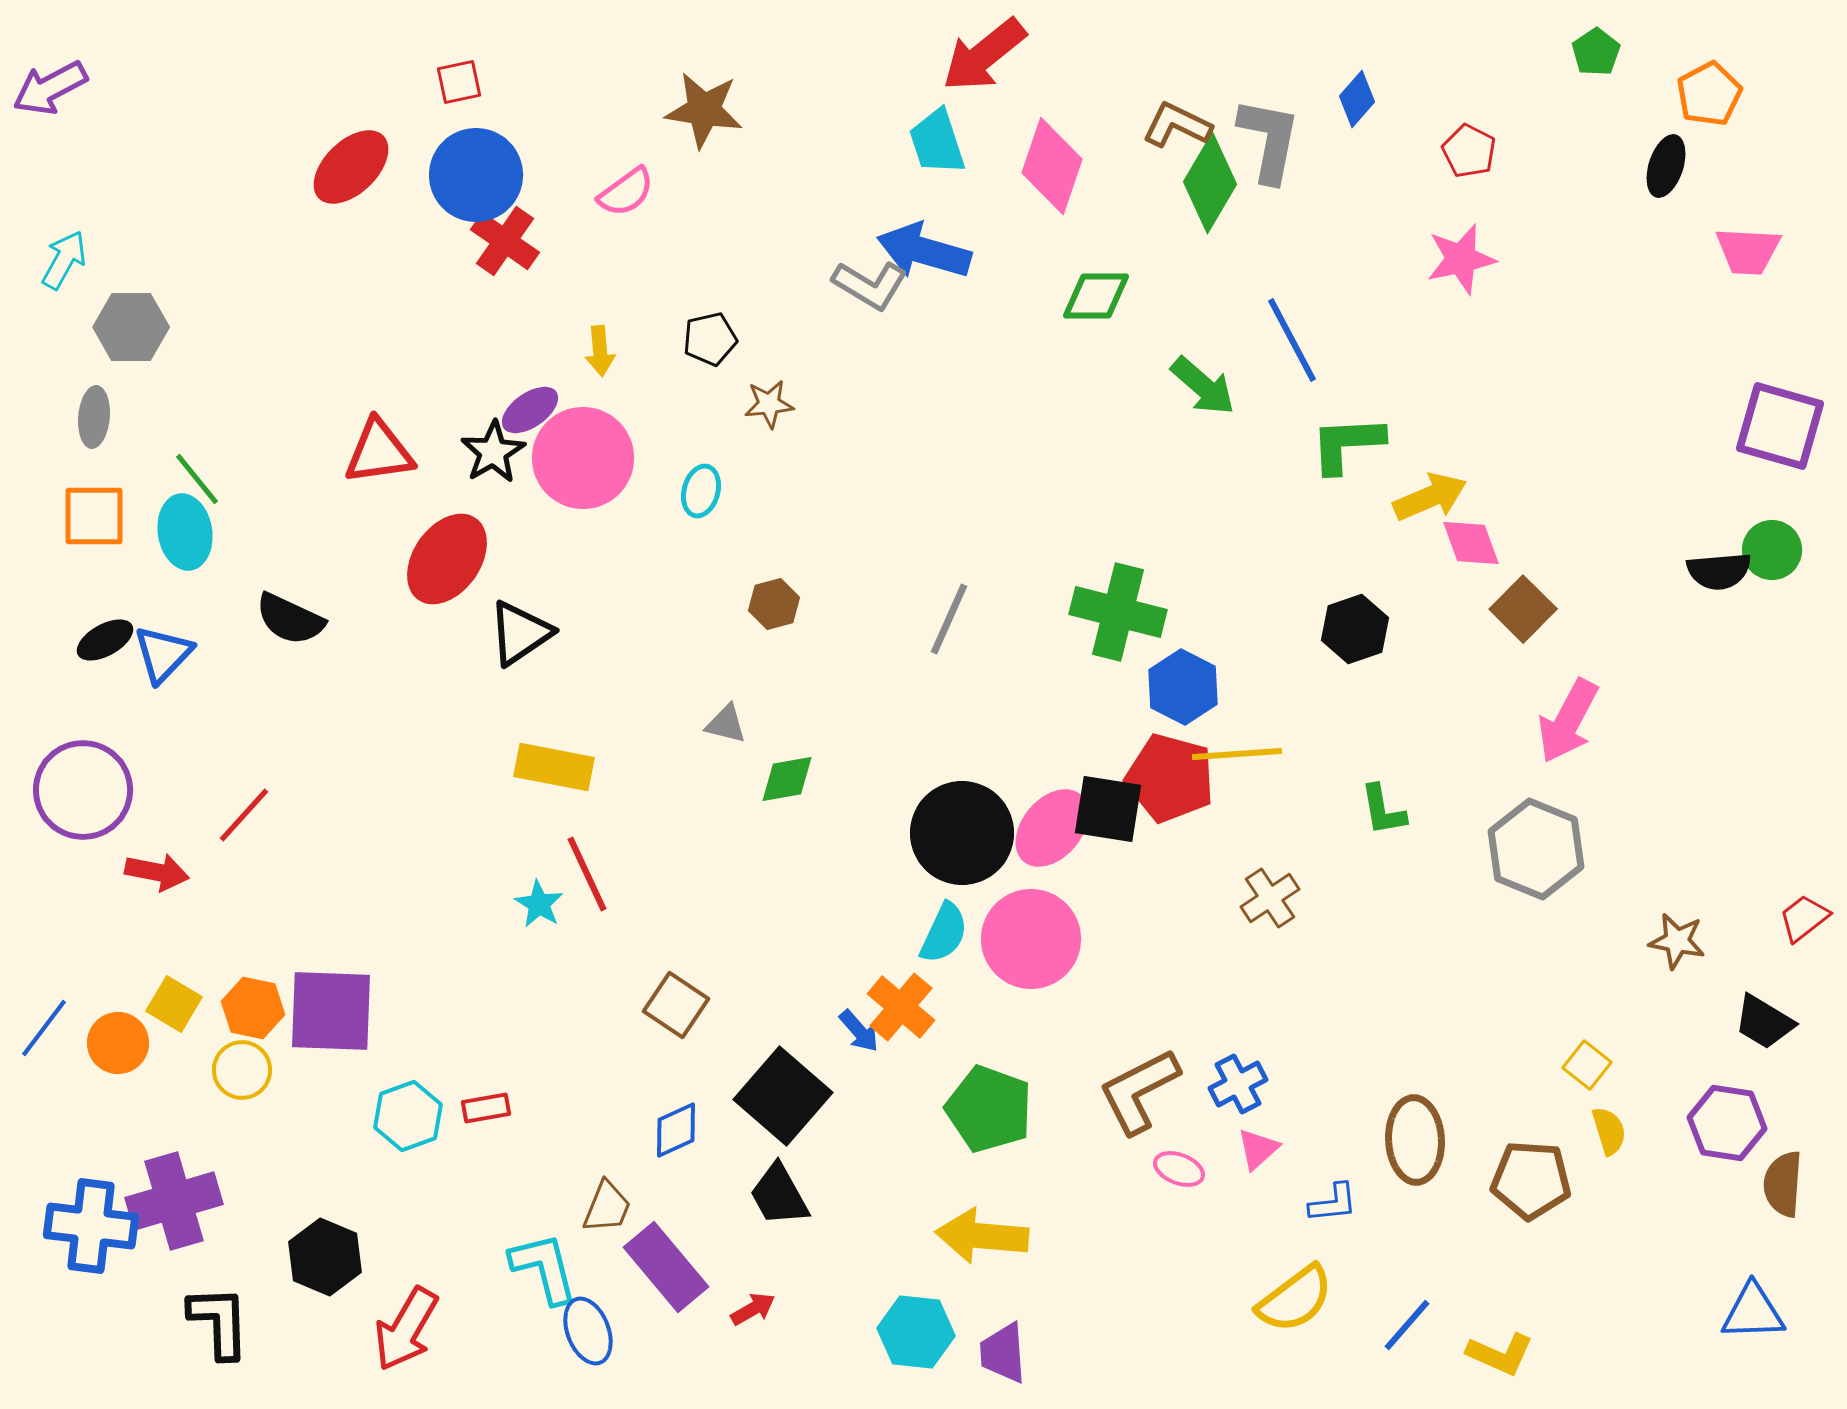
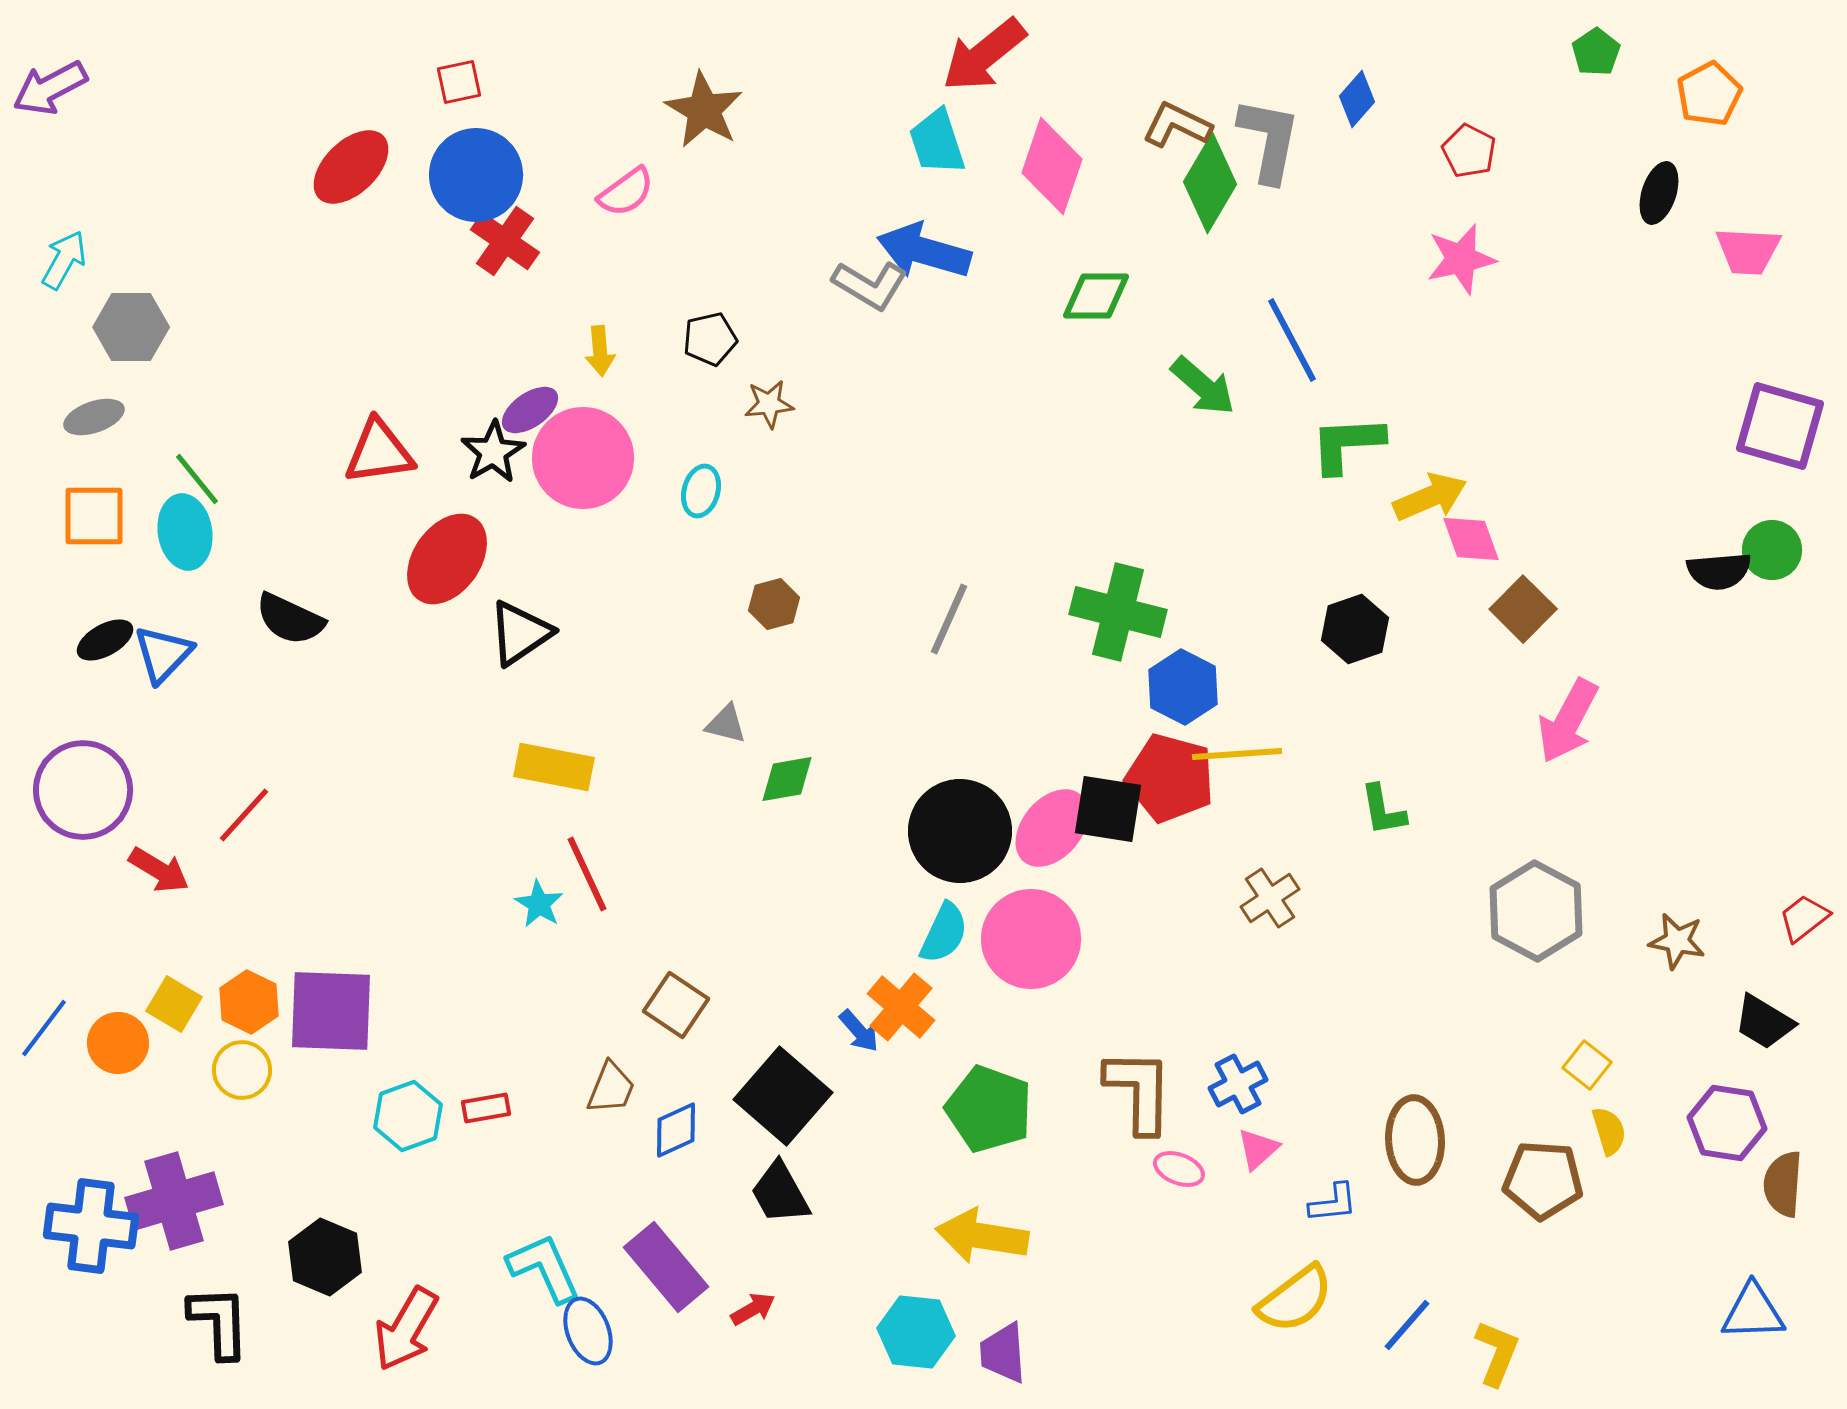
brown star at (704, 110): rotated 22 degrees clockwise
black ellipse at (1666, 166): moved 7 px left, 27 px down
gray ellipse at (94, 417): rotated 66 degrees clockwise
pink diamond at (1471, 543): moved 4 px up
black circle at (962, 833): moved 2 px left, 2 px up
gray hexagon at (1536, 849): moved 62 px down; rotated 6 degrees clockwise
red arrow at (157, 872): moved 2 px right, 2 px up; rotated 20 degrees clockwise
orange hexagon at (253, 1008): moved 4 px left, 6 px up; rotated 14 degrees clockwise
brown L-shape at (1139, 1091): rotated 118 degrees clockwise
brown pentagon at (1531, 1180): moved 12 px right
black trapezoid at (779, 1195): moved 1 px right, 2 px up
brown trapezoid at (607, 1207): moved 4 px right, 119 px up
yellow arrow at (982, 1236): rotated 4 degrees clockwise
cyan L-shape at (544, 1268): rotated 10 degrees counterclockwise
yellow L-shape at (1500, 1354): moved 3 px left, 1 px up; rotated 92 degrees counterclockwise
